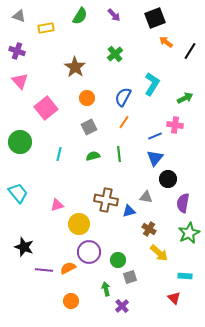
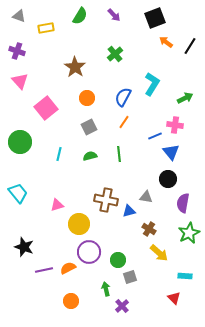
black line at (190, 51): moved 5 px up
green semicircle at (93, 156): moved 3 px left
blue triangle at (155, 158): moved 16 px right, 6 px up; rotated 18 degrees counterclockwise
purple line at (44, 270): rotated 18 degrees counterclockwise
